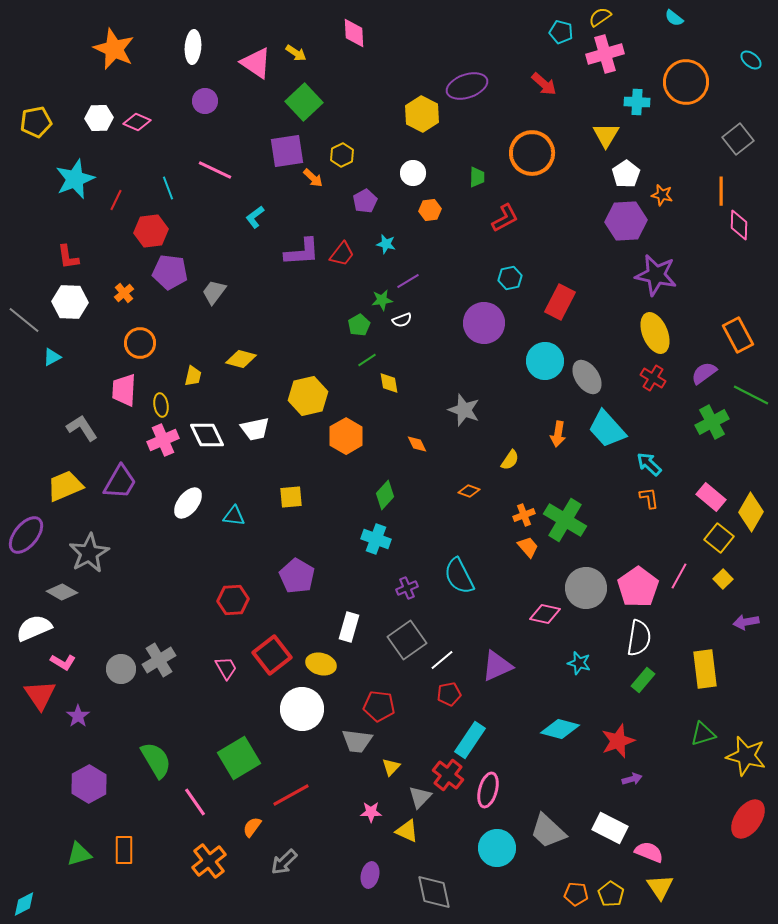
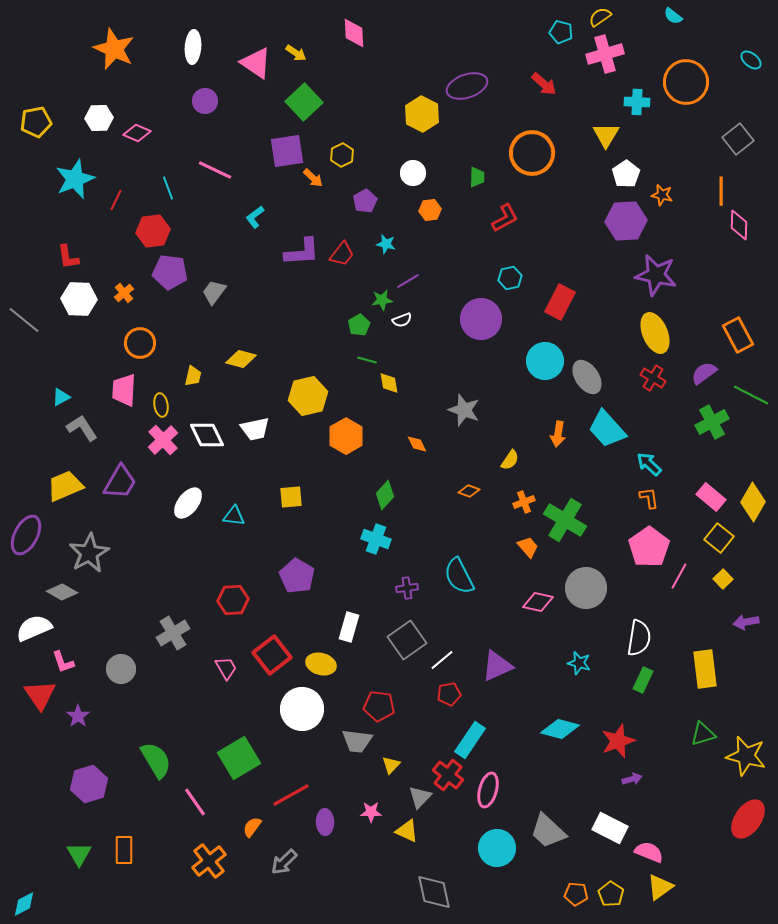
cyan semicircle at (674, 18): moved 1 px left, 2 px up
pink diamond at (137, 122): moved 11 px down
red hexagon at (151, 231): moved 2 px right
white hexagon at (70, 302): moved 9 px right, 3 px up
purple circle at (484, 323): moved 3 px left, 4 px up
cyan triangle at (52, 357): moved 9 px right, 40 px down
green line at (367, 360): rotated 48 degrees clockwise
pink cross at (163, 440): rotated 20 degrees counterclockwise
yellow diamond at (751, 512): moved 2 px right, 10 px up
orange cross at (524, 515): moved 13 px up
purple ellipse at (26, 535): rotated 12 degrees counterclockwise
pink pentagon at (638, 587): moved 11 px right, 40 px up
purple cross at (407, 588): rotated 15 degrees clockwise
pink diamond at (545, 614): moved 7 px left, 12 px up
gray cross at (159, 660): moved 14 px right, 27 px up
pink L-shape at (63, 662): rotated 40 degrees clockwise
green rectangle at (643, 680): rotated 15 degrees counterclockwise
yellow triangle at (391, 767): moved 2 px up
purple hexagon at (89, 784): rotated 12 degrees clockwise
green triangle at (79, 854): rotated 44 degrees counterclockwise
purple ellipse at (370, 875): moved 45 px left, 53 px up; rotated 15 degrees counterclockwise
yellow triangle at (660, 887): rotated 28 degrees clockwise
